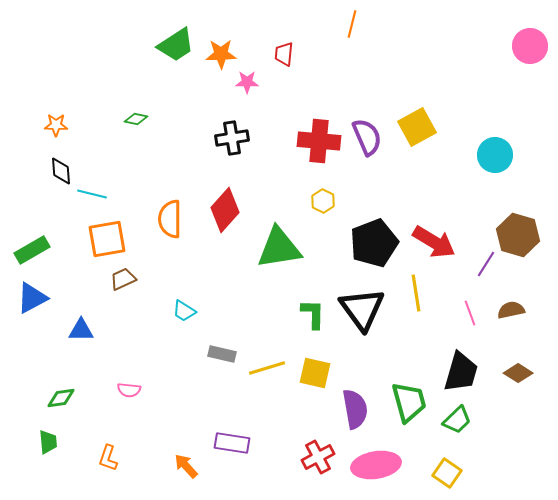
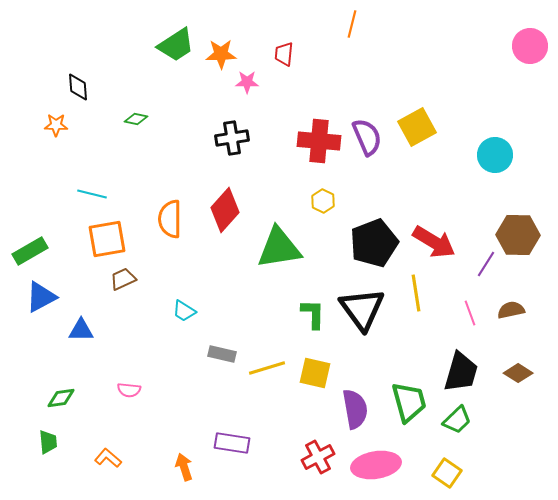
black diamond at (61, 171): moved 17 px right, 84 px up
brown hexagon at (518, 235): rotated 15 degrees counterclockwise
green rectangle at (32, 250): moved 2 px left, 1 px down
blue triangle at (32, 298): moved 9 px right, 1 px up
orange L-shape at (108, 458): rotated 112 degrees clockwise
orange arrow at (186, 466): moved 2 px left, 1 px down; rotated 24 degrees clockwise
